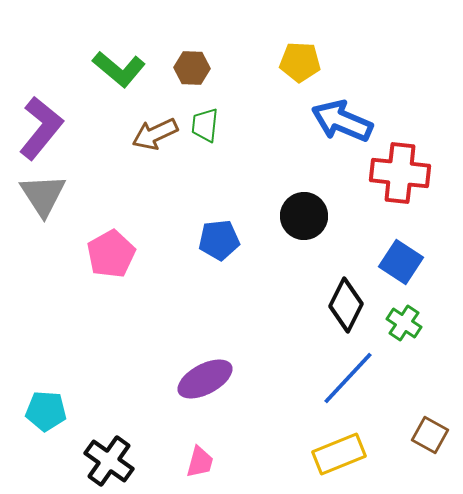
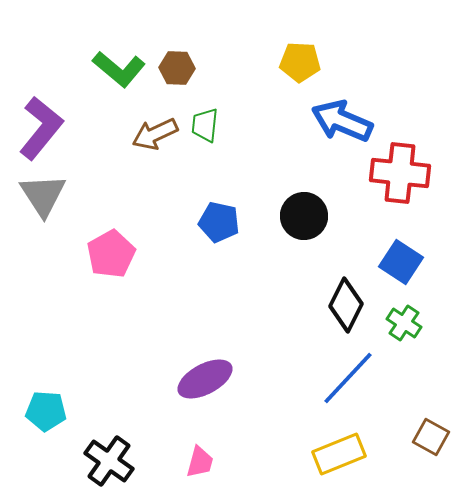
brown hexagon: moved 15 px left
blue pentagon: moved 18 px up; rotated 18 degrees clockwise
brown square: moved 1 px right, 2 px down
